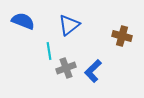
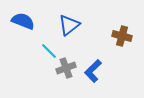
cyan line: rotated 36 degrees counterclockwise
